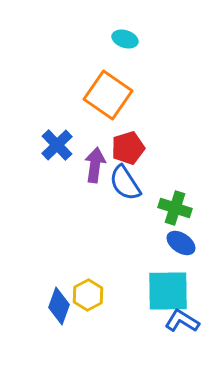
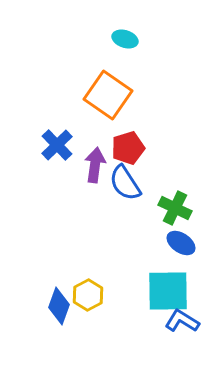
green cross: rotated 8 degrees clockwise
